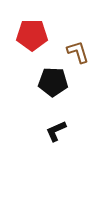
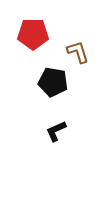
red pentagon: moved 1 px right, 1 px up
black pentagon: rotated 8 degrees clockwise
